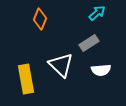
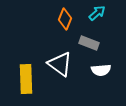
orange diamond: moved 25 px right
gray rectangle: rotated 54 degrees clockwise
white triangle: moved 1 px left, 1 px up; rotated 8 degrees counterclockwise
yellow rectangle: rotated 8 degrees clockwise
